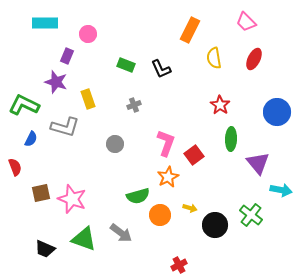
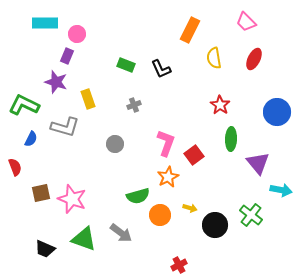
pink circle: moved 11 px left
